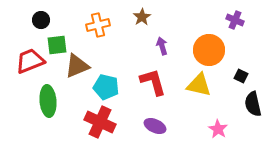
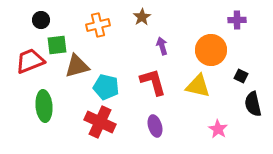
purple cross: moved 2 px right; rotated 24 degrees counterclockwise
orange circle: moved 2 px right
brown triangle: rotated 8 degrees clockwise
yellow triangle: moved 1 px left, 1 px down
green ellipse: moved 4 px left, 5 px down
purple ellipse: rotated 50 degrees clockwise
